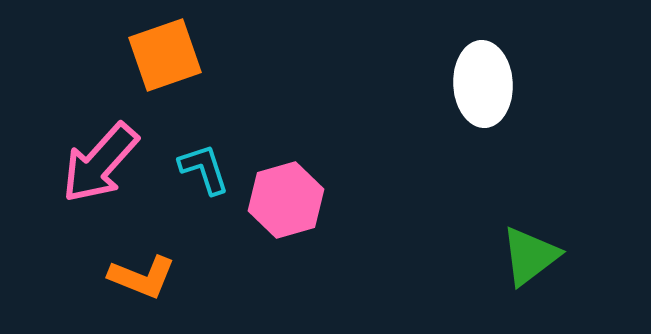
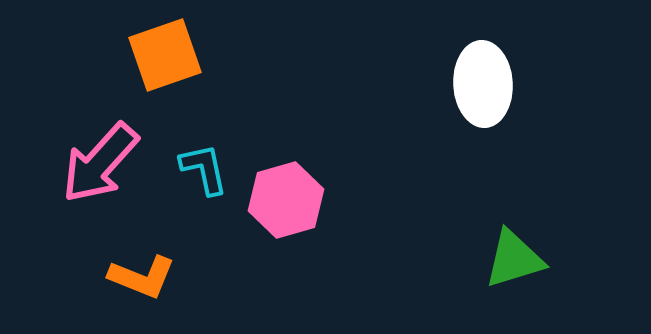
cyan L-shape: rotated 6 degrees clockwise
green triangle: moved 16 px left, 3 px down; rotated 20 degrees clockwise
